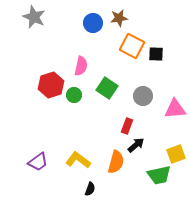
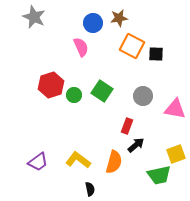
pink semicircle: moved 19 px up; rotated 36 degrees counterclockwise
green square: moved 5 px left, 3 px down
pink triangle: rotated 15 degrees clockwise
orange semicircle: moved 2 px left
black semicircle: rotated 32 degrees counterclockwise
